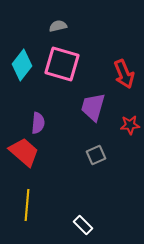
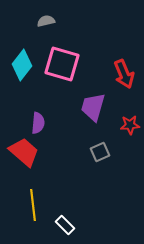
gray semicircle: moved 12 px left, 5 px up
gray square: moved 4 px right, 3 px up
yellow line: moved 6 px right; rotated 12 degrees counterclockwise
white rectangle: moved 18 px left
